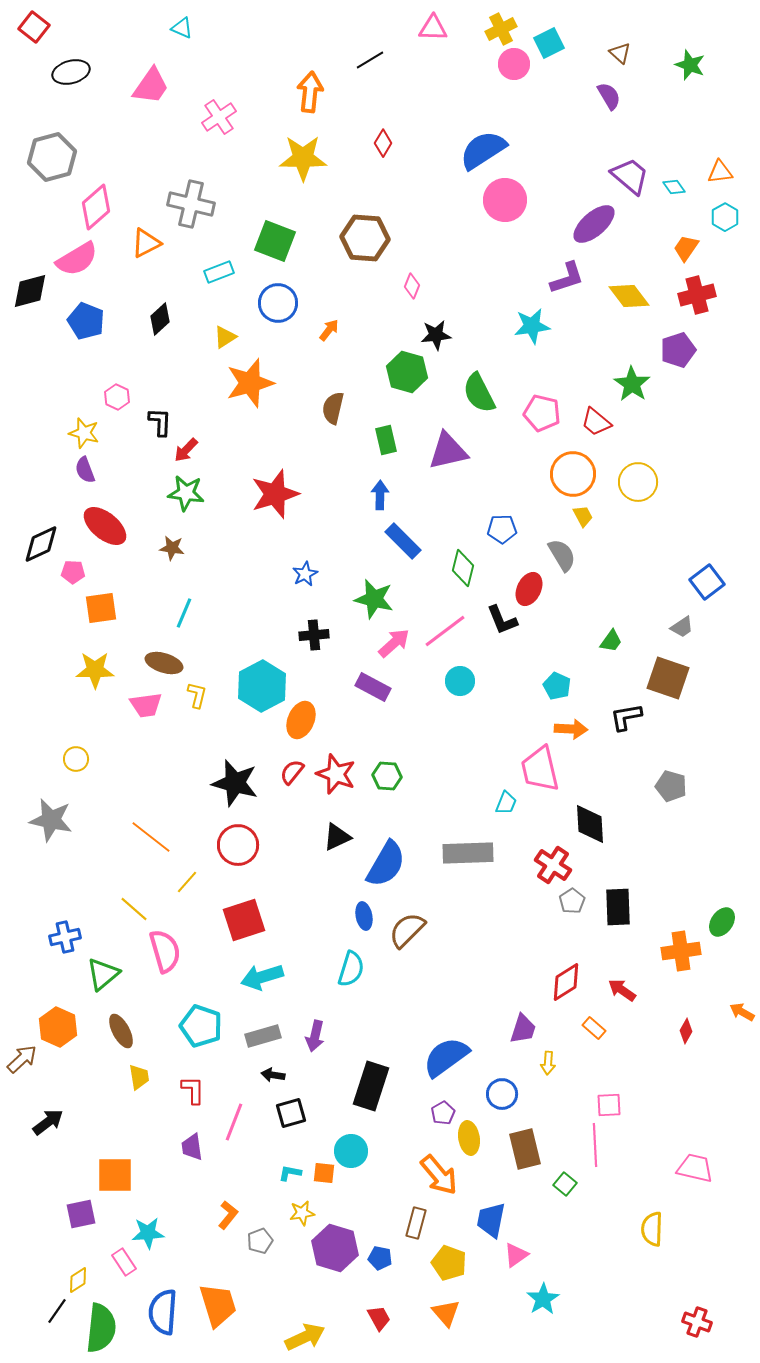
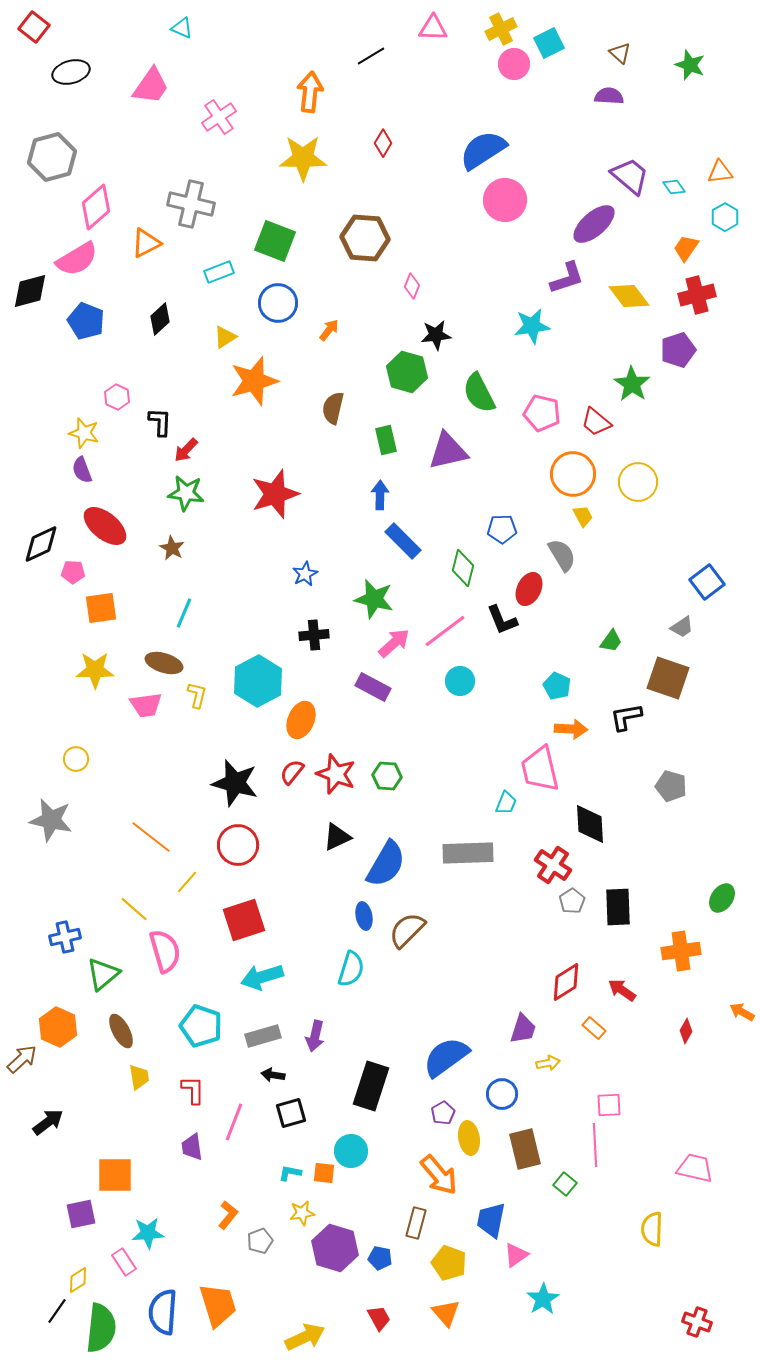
black line at (370, 60): moved 1 px right, 4 px up
purple semicircle at (609, 96): rotated 56 degrees counterclockwise
orange star at (250, 383): moved 4 px right, 2 px up
purple semicircle at (85, 470): moved 3 px left
brown star at (172, 548): rotated 20 degrees clockwise
cyan hexagon at (262, 686): moved 4 px left, 5 px up
green ellipse at (722, 922): moved 24 px up
yellow arrow at (548, 1063): rotated 105 degrees counterclockwise
